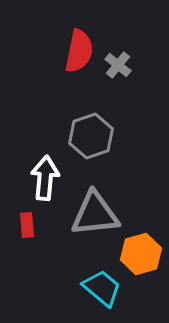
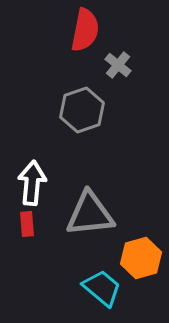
red semicircle: moved 6 px right, 21 px up
gray hexagon: moved 9 px left, 26 px up
white arrow: moved 13 px left, 5 px down
gray triangle: moved 5 px left
red rectangle: moved 1 px up
orange hexagon: moved 4 px down
